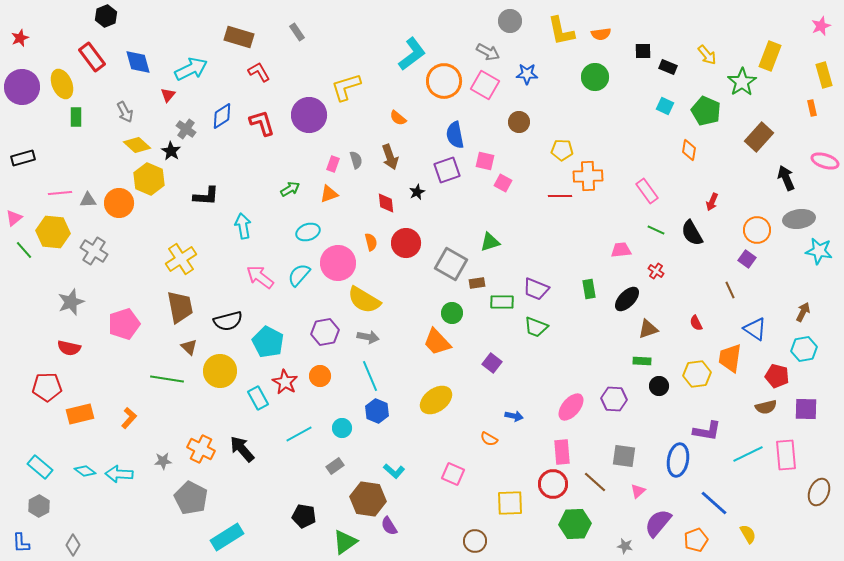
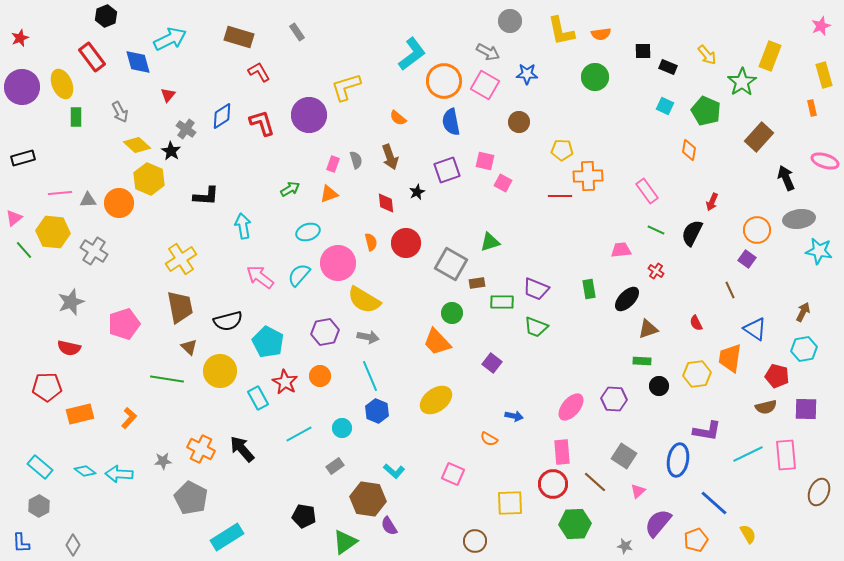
cyan arrow at (191, 69): moved 21 px left, 30 px up
gray arrow at (125, 112): moved 5 px left
blue semicircle at (455, 135): moved 4 px left, 13 px up
black semicircle at (692, 233): rotated 56 degrees clockwise
gray square at (624, 456): rotated 25 degrees clockwise
